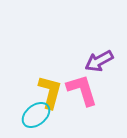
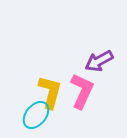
pink L-shape: moved 1 px down; rotated 42 degrees clockwise
cyan ellipse: rotated 12 degrees counterclockwise
